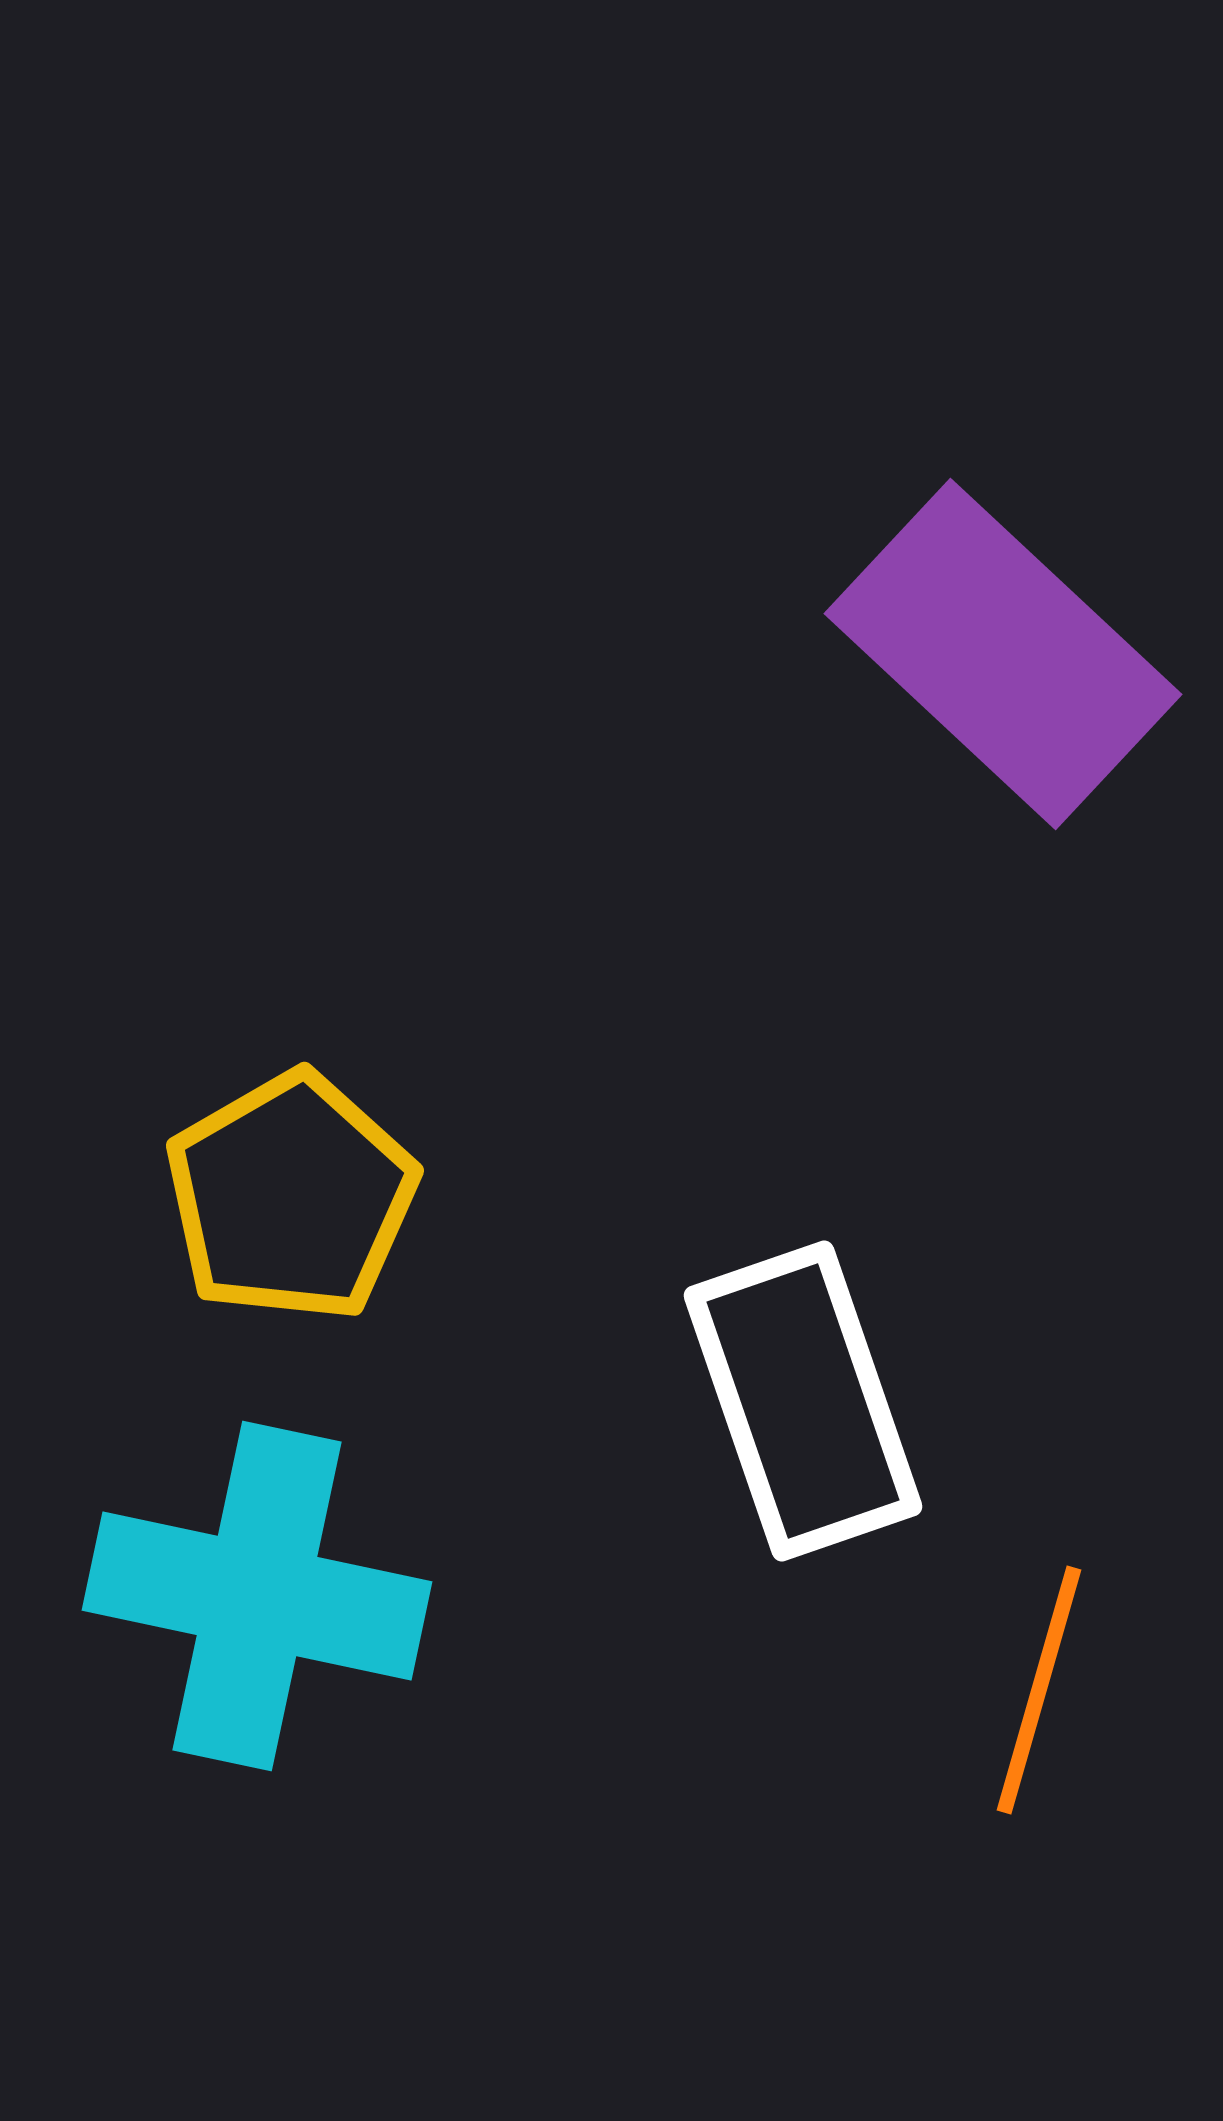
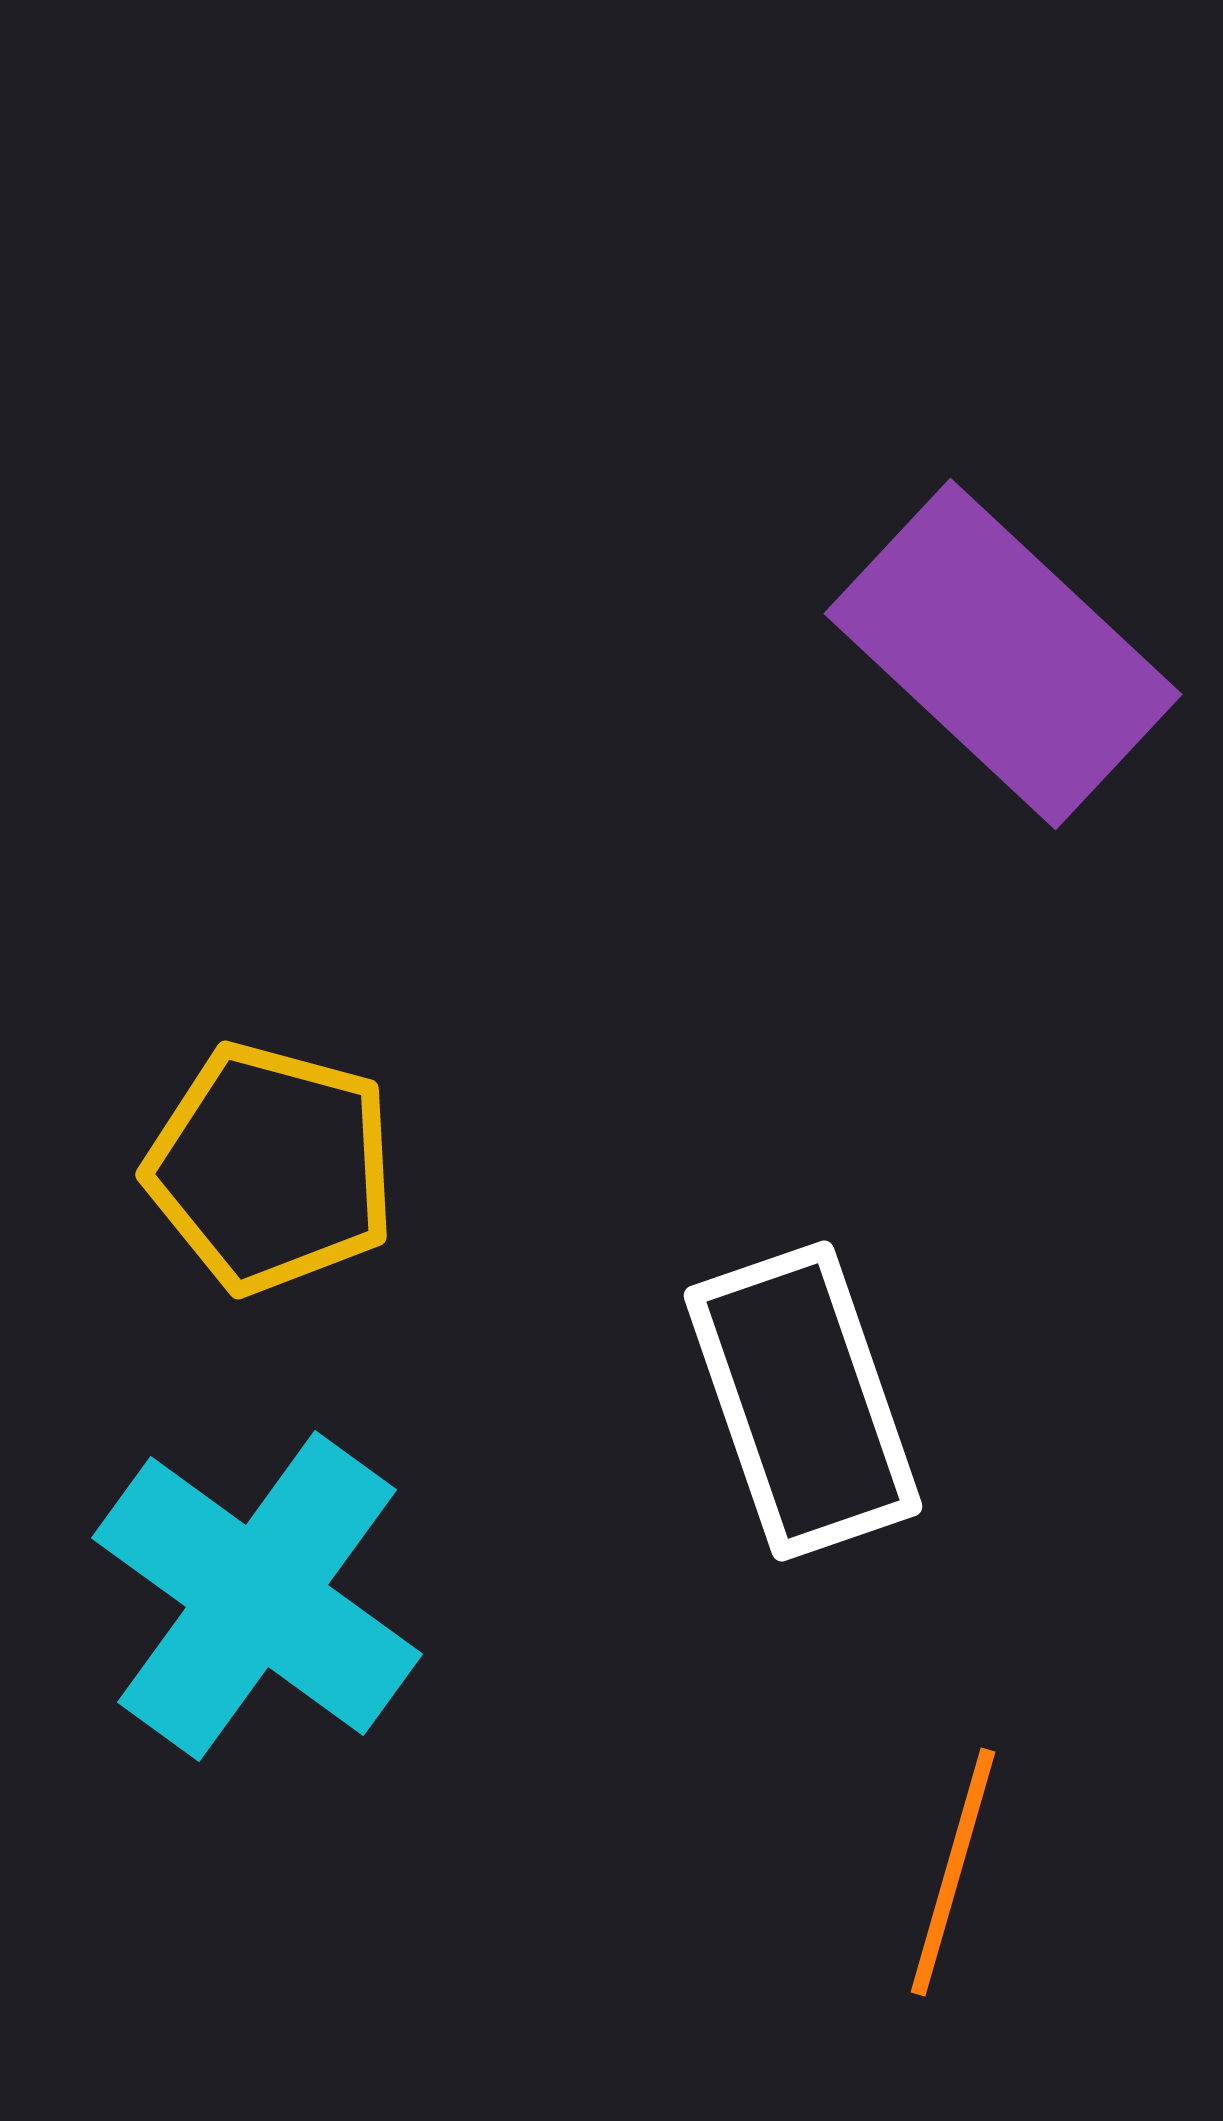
yellow pentagon: moved 20 px left, 29 px up; rotated 27 degrees counterclockwise
cyan cross: rotated 24 degrees clockwise
orange line: moved 86 px left, 182 px down
